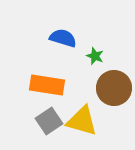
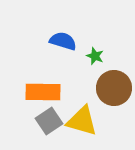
blue semicircle: moved 3 px down
orange rectangle: moved 4 px left, 7 px down; rotated 8 degrees counterclockwise
